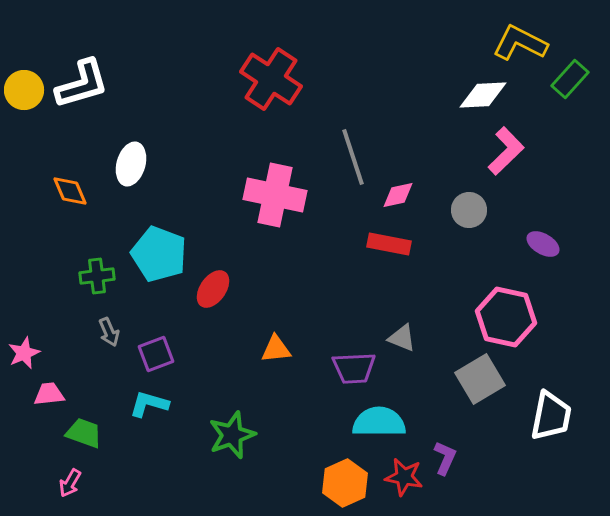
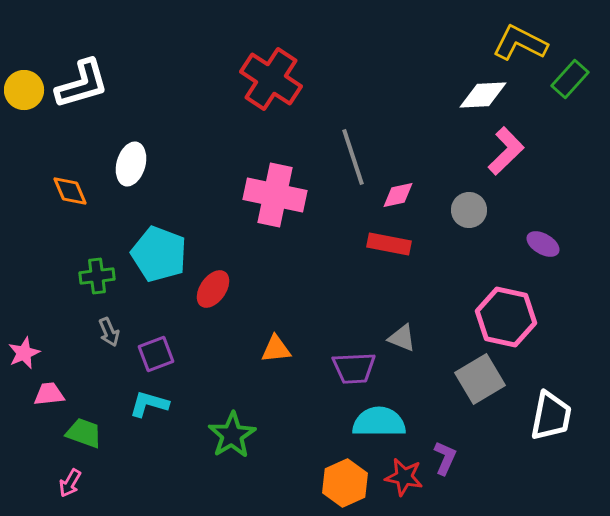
green star: rotated 12 degrees counterclockwise
